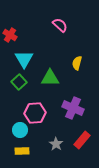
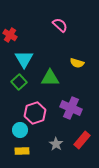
yellow semicircle: rotated 88 degrees counterclockwise
purple cross: moved 2 px left
pink hexagon: rotated 15 degrees counterclockwise
